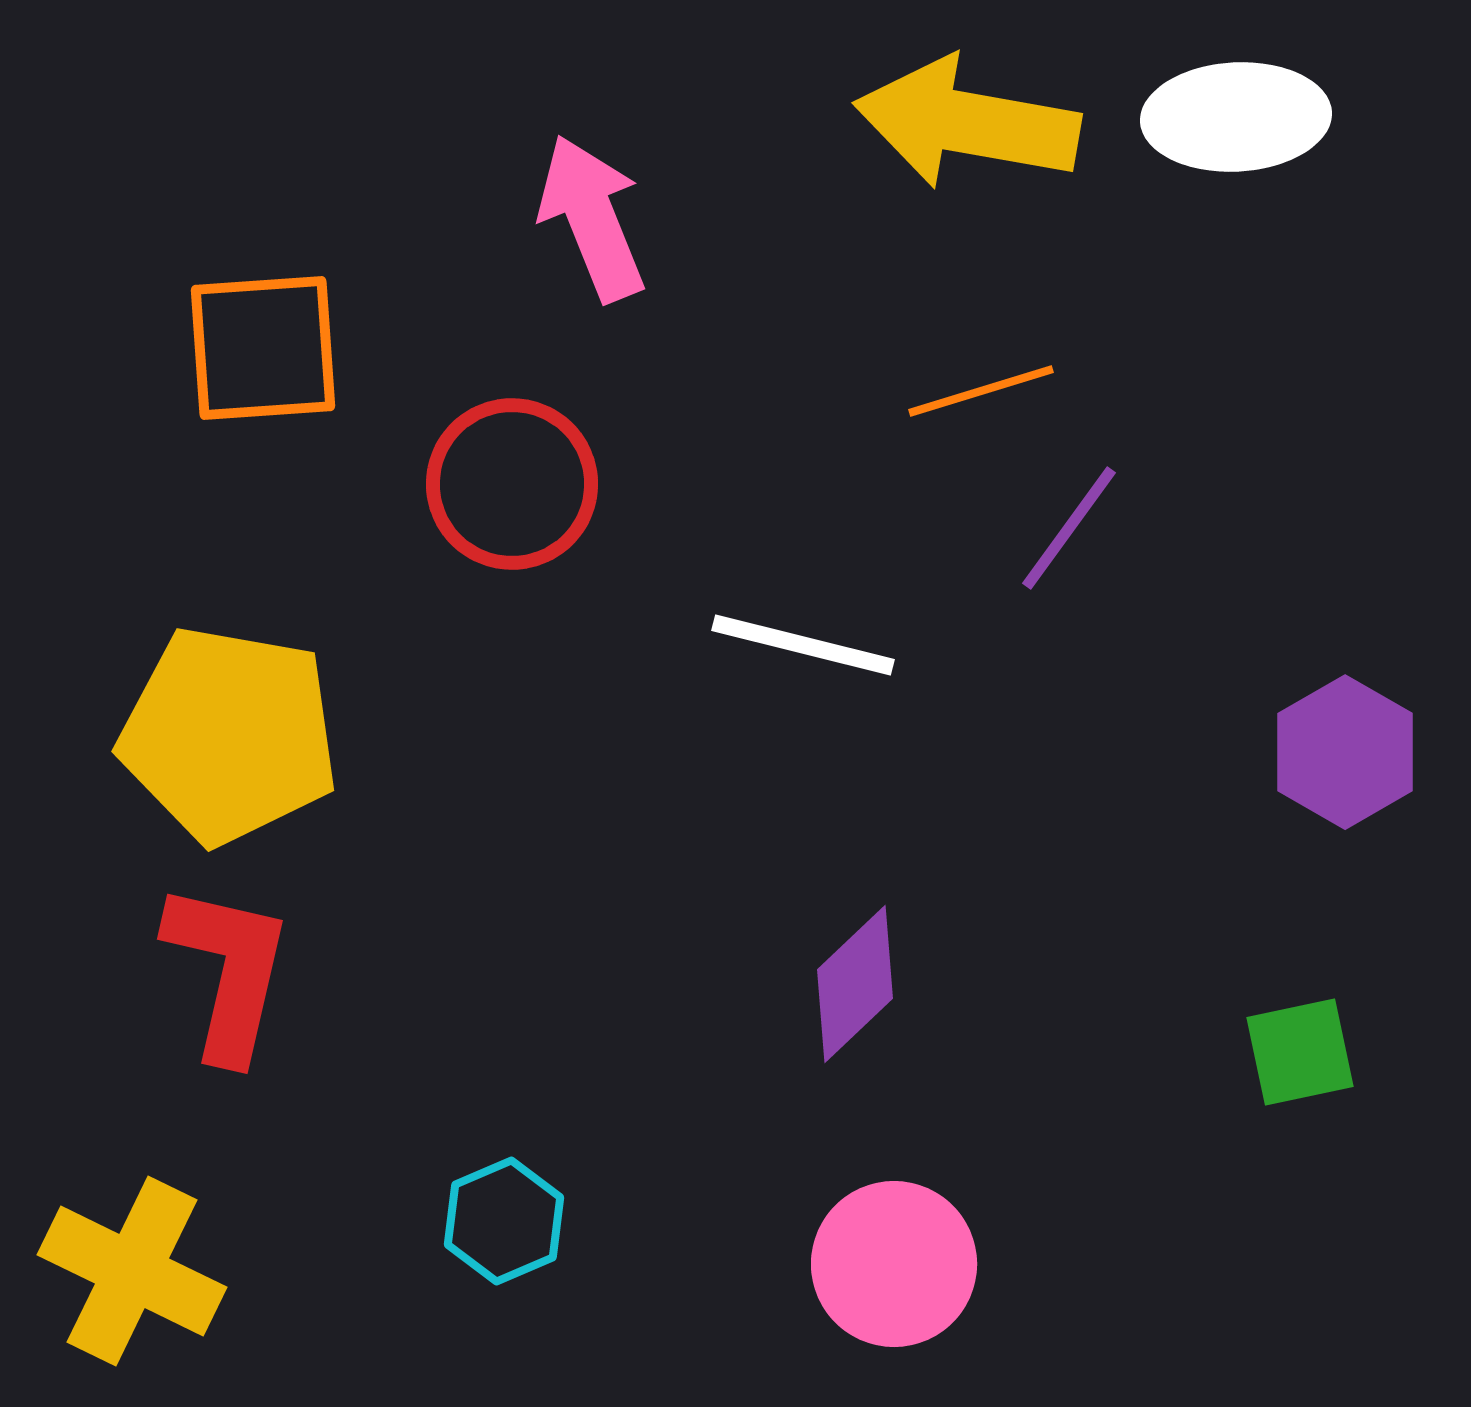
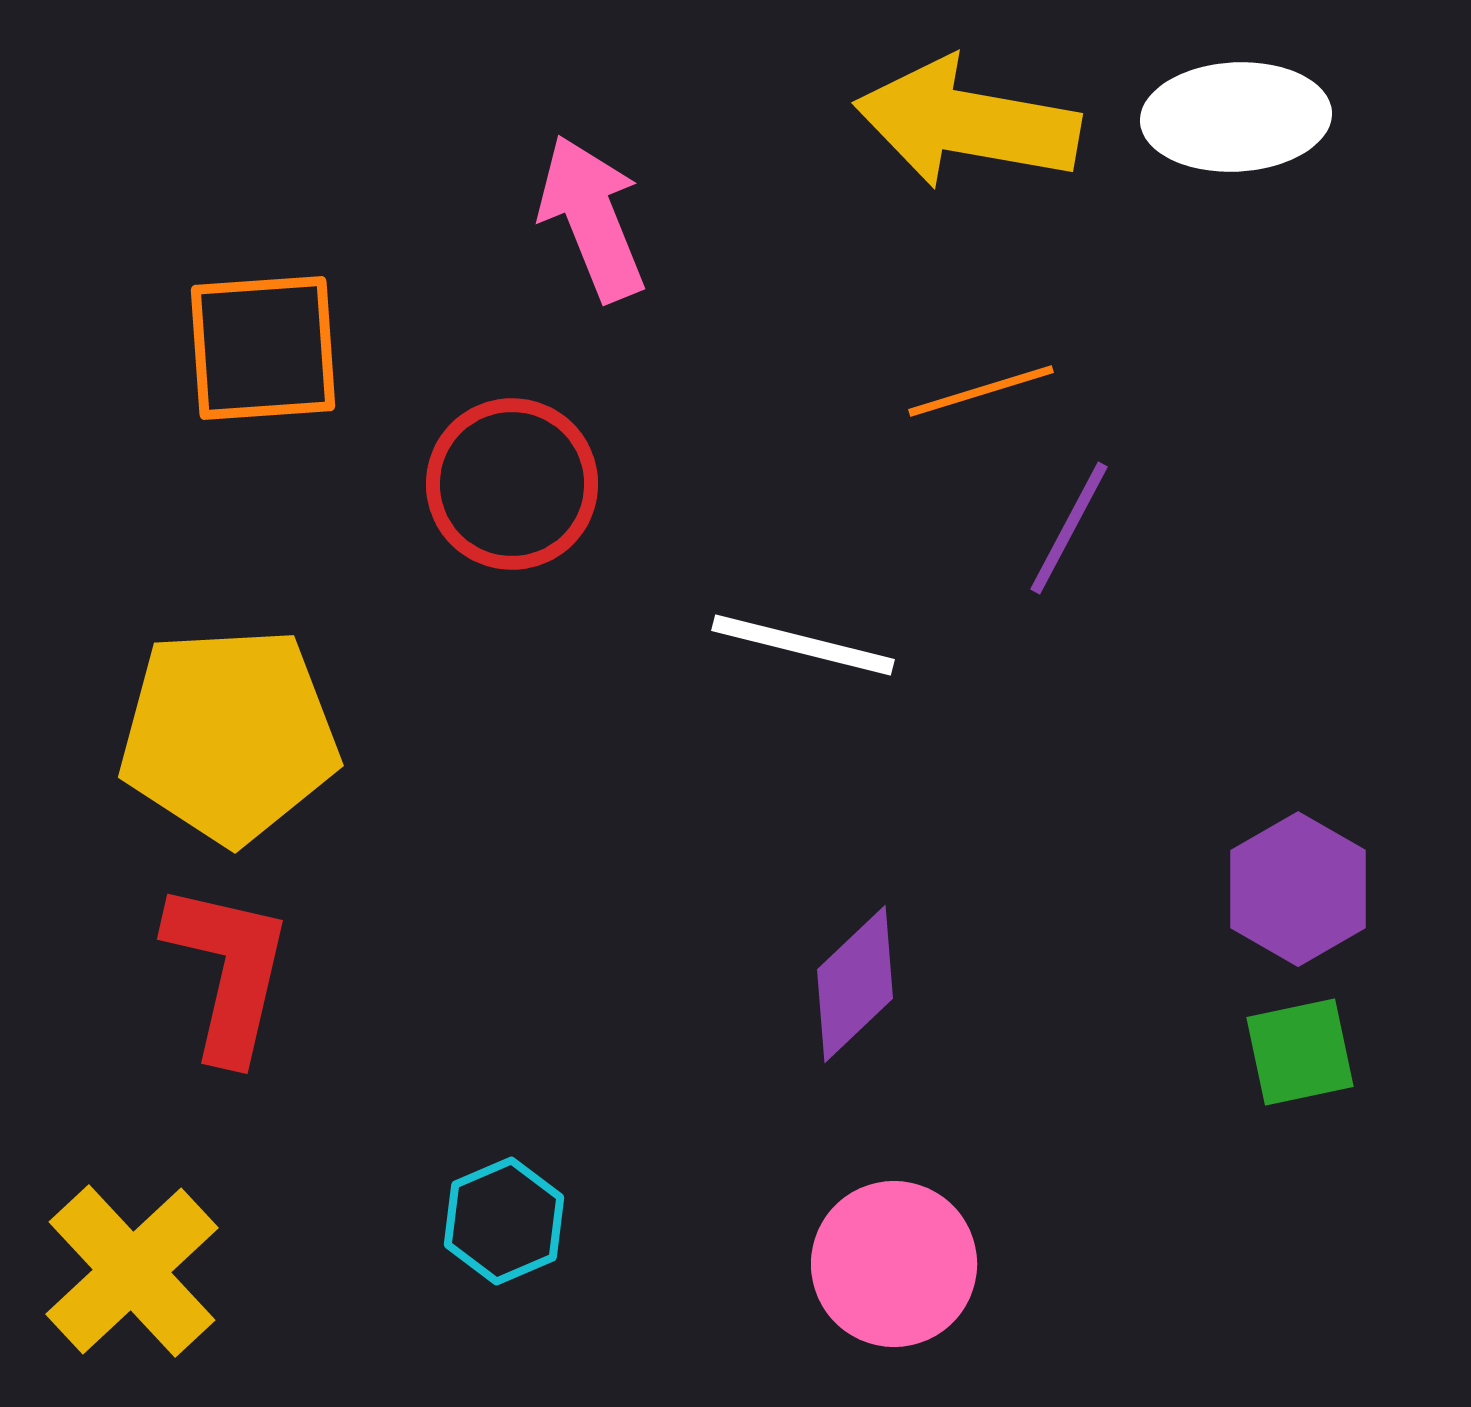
purple line: rotated 8 degrees counterclockwise
yellow pentagon: rotated 13 degrees counterclockwise
purple hexagon: moved 47 px left, 137 px down
yellow cross: rotated 21 degrees clockwise
